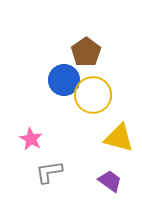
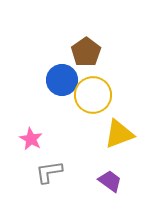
blue circle: moved 2 px left
yellow triangle: moved 4 px up; rotated 36 degrees counterclockwise
